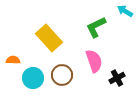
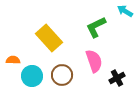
cyan circle: moved 1 px left, 2 px up
